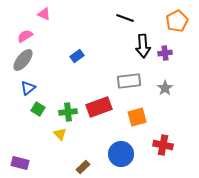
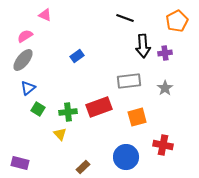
pink triangle: moved 1 px right, 1 px down
blue circle: moved 5 px right, 3 px down
